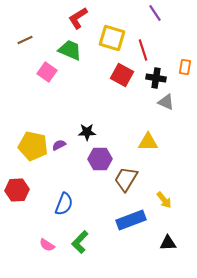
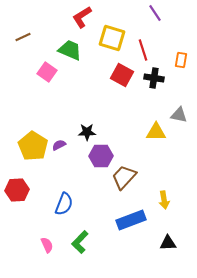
red L-shape: moved 4 px right, 1 px up
brown line: moved 2 px left, 3 px up
orange rectangle: moved 4 px left, 7 px up
black cross: moved 2 px left
gray triangle: moved 13 px right, 13 px down; rotated 12 degrees counterclockwise
yellow triangle: moved 8 px right, 10 px up
yellow pentagon: rotated 20 degrees clockwise
purple hexagon: moved 1 px right, 3 px up
brown trapezoid: moved 2 px left, 2 px up; rotated 12 degrees clockwise
yellow arrow: rotated 30 degrees clockwise
pink semicircle: rotated 147 degrees counterclockwise
